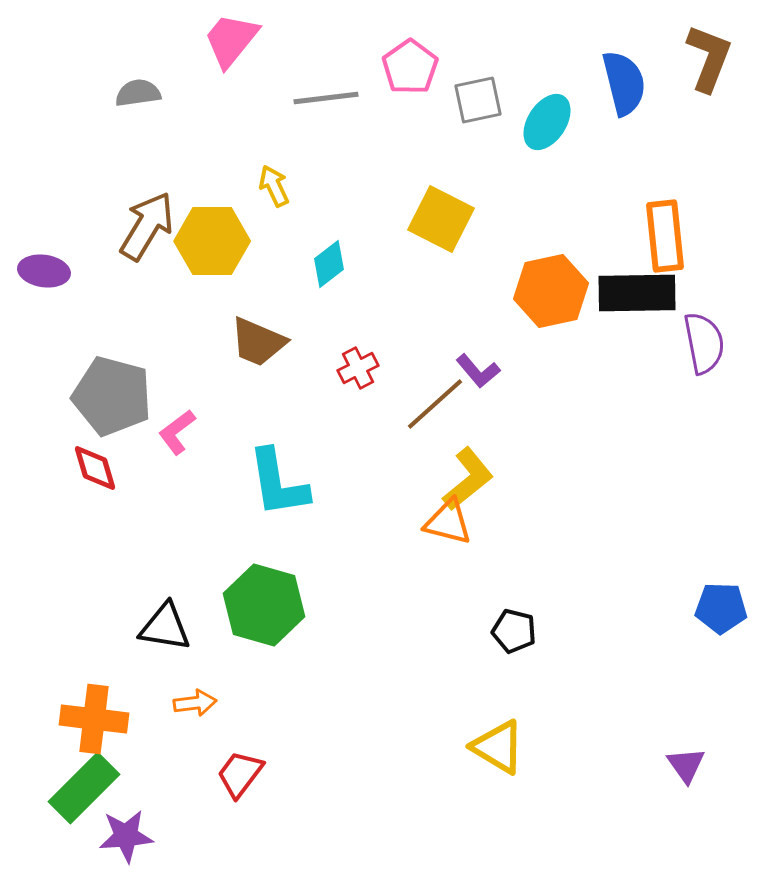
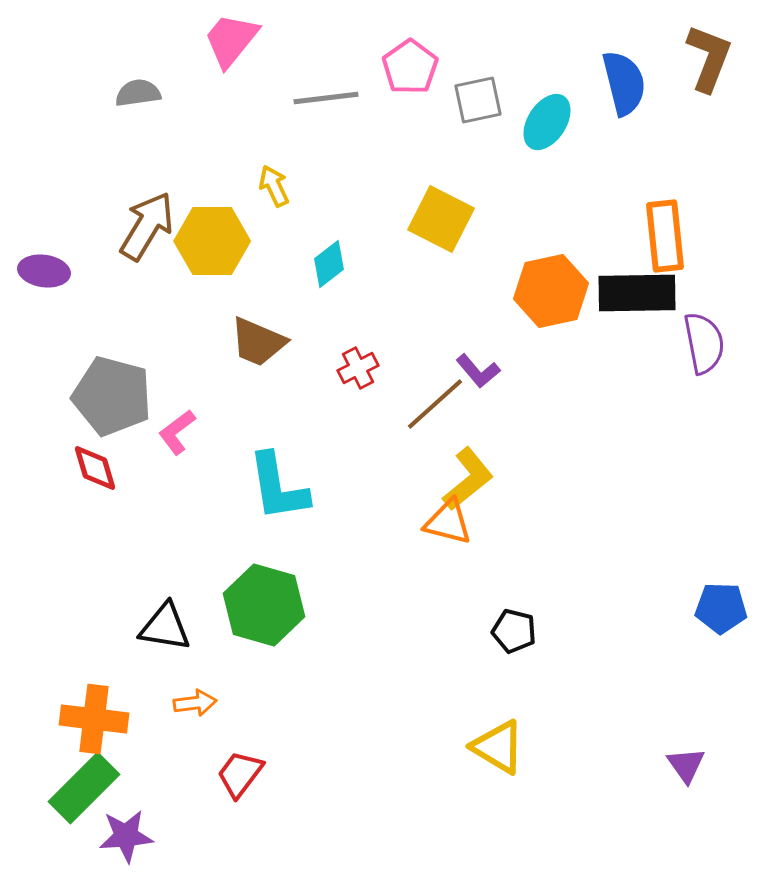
cyan L-shape: moved 4 px down
